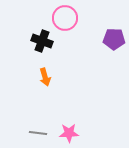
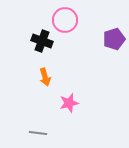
pink circle: moved 2 px down
purple pentagon: rotated 20 degrees counterclockwise
pink star: moved 30 px up; rotated 12 degrees counterclockwise
